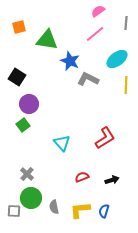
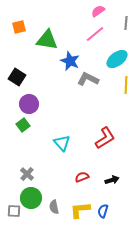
blue semicircle: moved 1 px left
